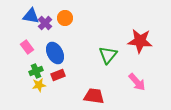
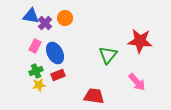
pink rectangle: moved 8 px right, 1 px up; rotated 64 degrees clockwise
